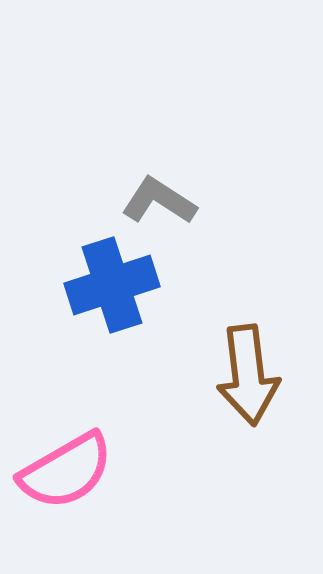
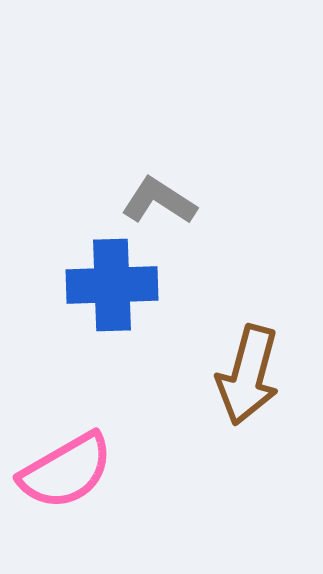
blue cross: rotated 16 degrees clockwise
brown arrow: rotated 22 degrees clockwise
